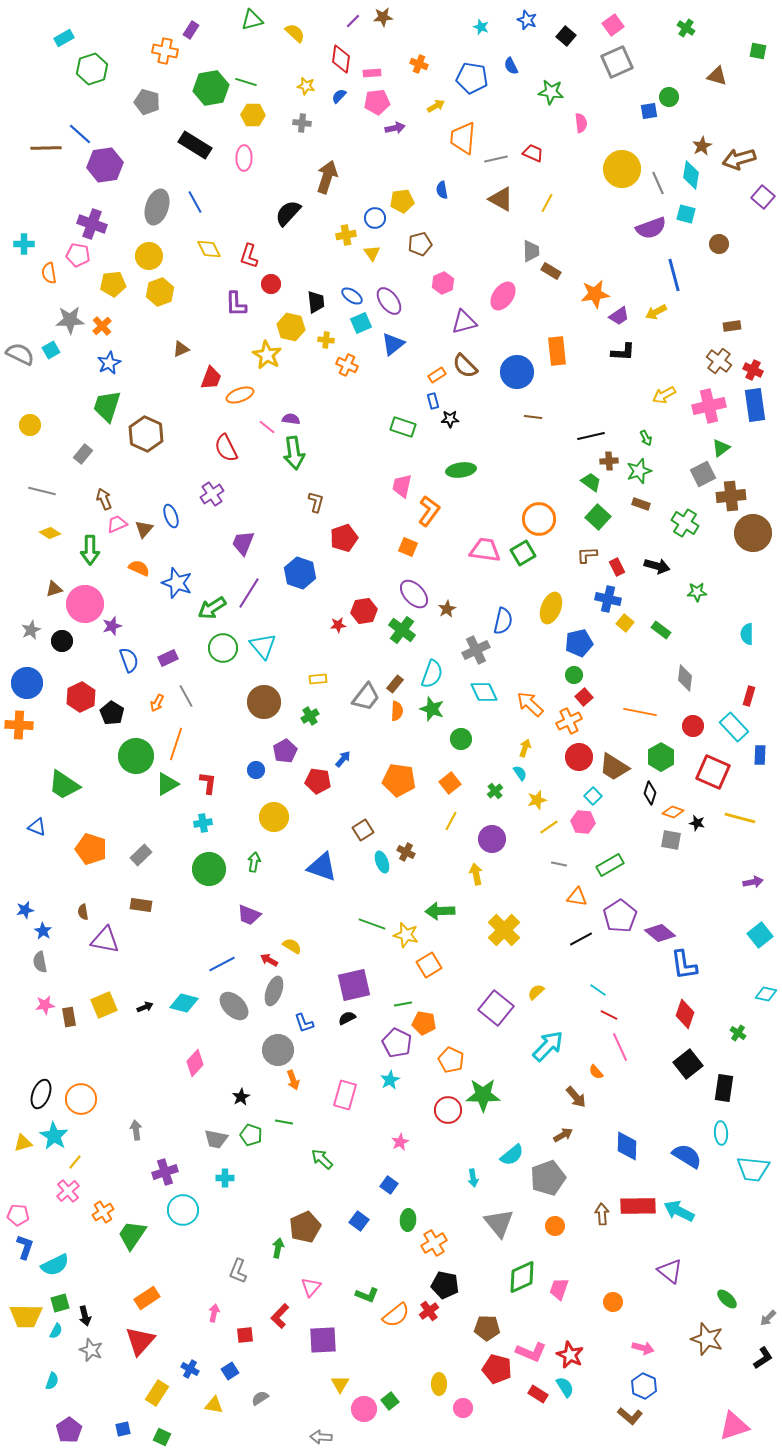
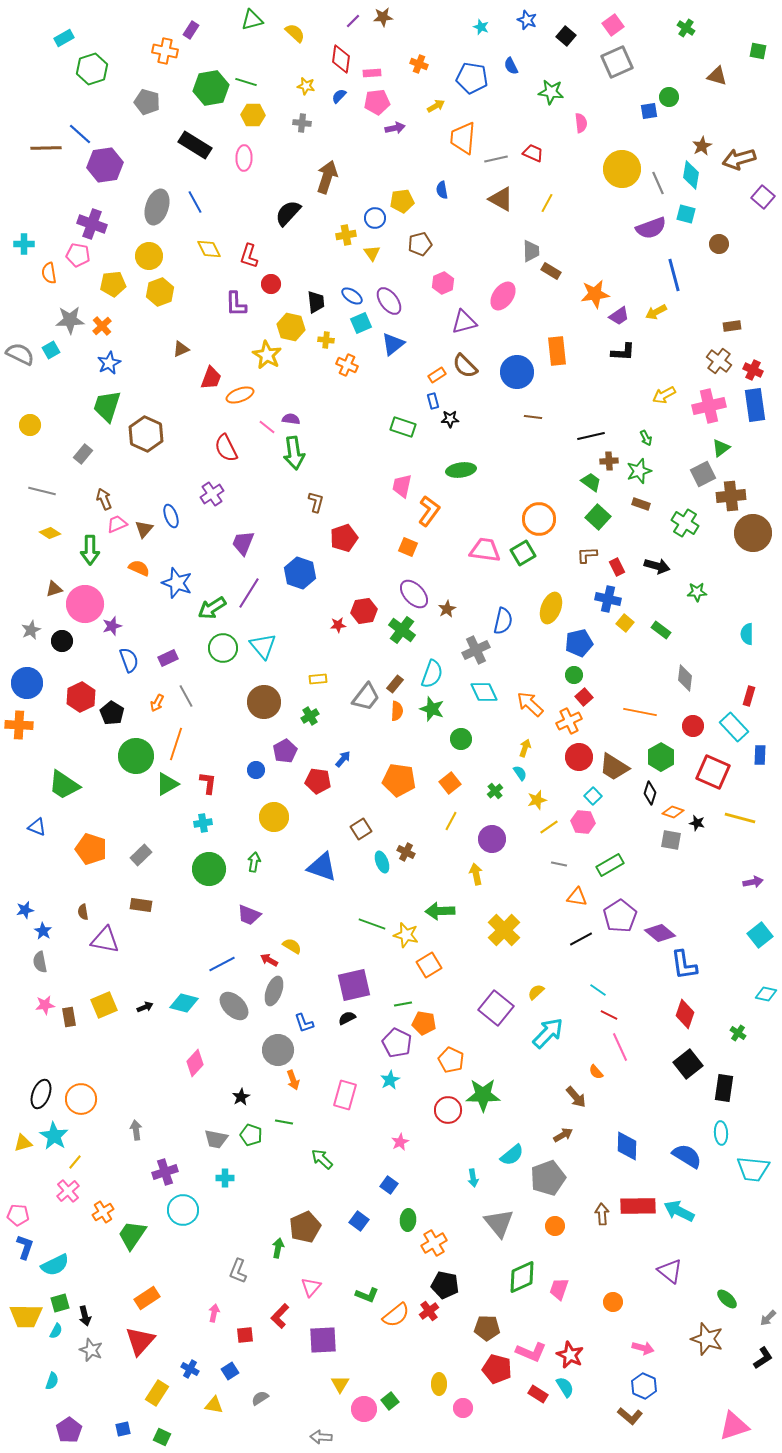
brown square at (363, 830): moved 2 px left, 1 px up
cyan arrow at (548, 1046): moved 13 px up
